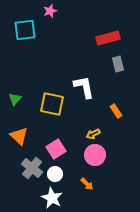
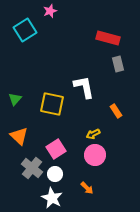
cyan square: rotated 25 degrees counterclockwise
red rectangle: rotated 30 degrees clockwise
orange arrow: moved 4 px down
